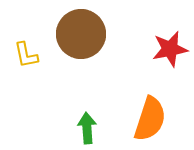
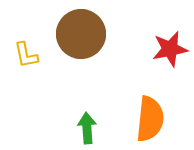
orange semicircle: rotated 12 degrees counterclockwise
